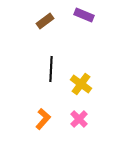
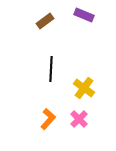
yellow cross: moved 3 px right, 4 px down
orange L-shape: moved 5 px right
